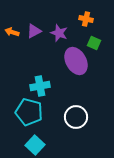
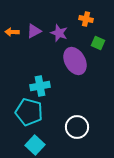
orange arrow: rotated 16 degrees counterclockwise
green square: moved 4 px right
purple ellipse: moved 1 px left
white circle: moved 1 px right, 10 px down
